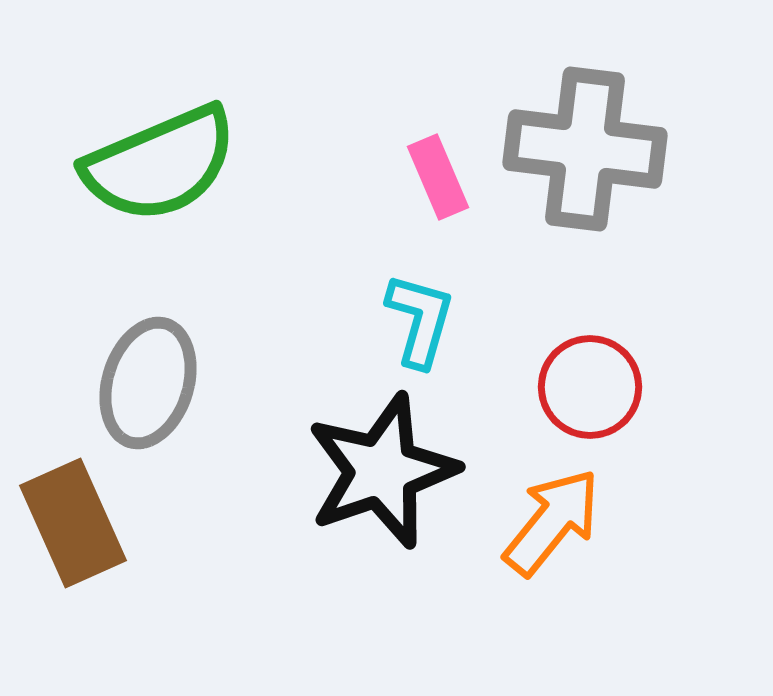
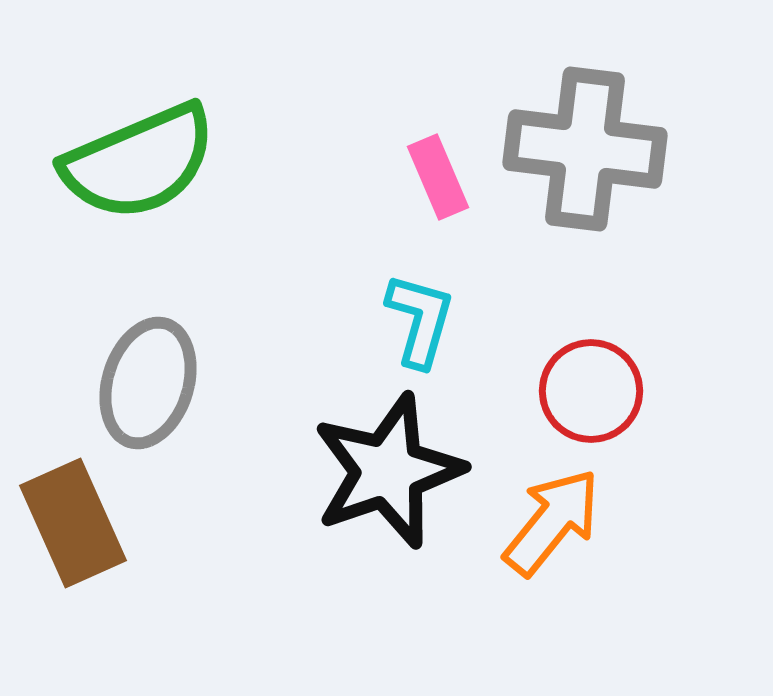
green semicircle: moved 21 px left, 2 px up
red circle: moved 1 px right, 4 px down
black star: moved 6 px right
